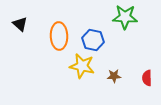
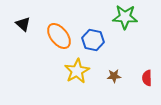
black triangle: moved 3 px right
orange ellipse: rotated 36 degrees counterclockwise
yellow star: moved 5 px left, 5 px down; rotated 30 degrees clockwise
